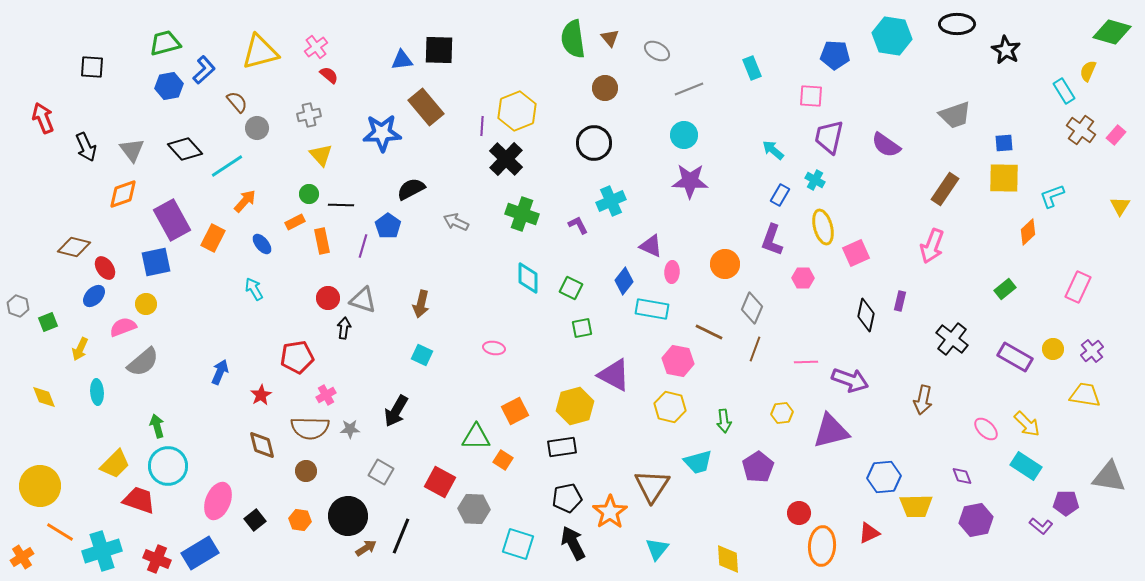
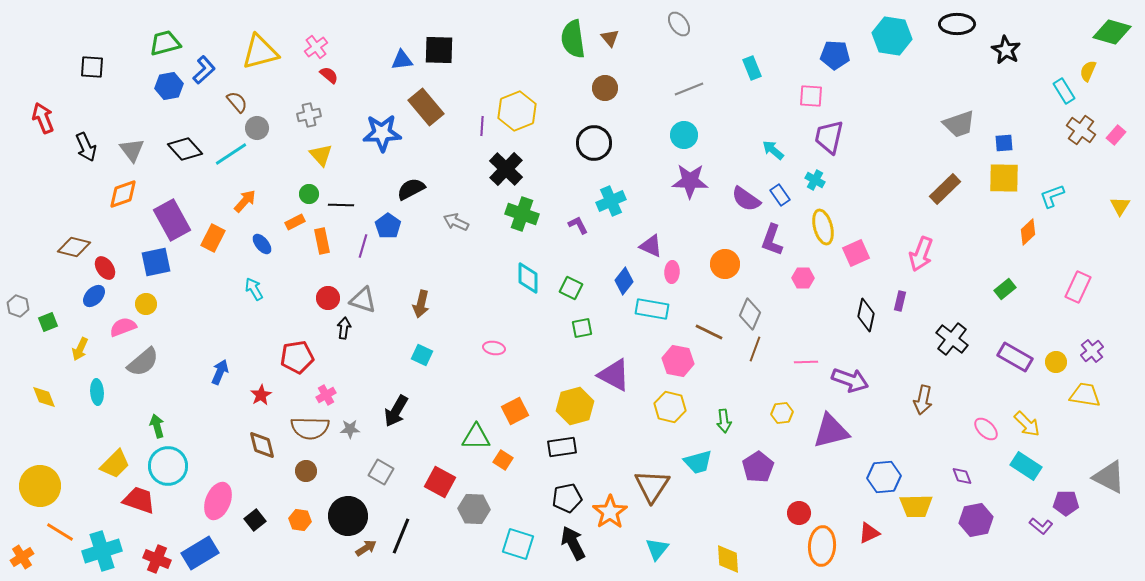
gray ellipse at (657, 51): moved 22 px right, 27 px up; rotated 25 degrees clockwise
gray trapezoid at (955, 115): moved 4 px right, 9 px down
purple semicircle at (886, 145): moved 140 px left, 54 px down
black cross at (506, 159): moved 10 px down
cyan line at (227, 166): moved 4 px right, 12 px up
brown rectangle at (945, 189): rotated 12 degrees clockwise
blue rectangle at (780, 195): rotated 65 degrees counterclockwise
pink arrow at (932, 246): moved 11 px left, 8 px down
gray diamond at (752, 308): moved 2 px left, 6 px down
yellow circle at (1053, 349): moved 3 px right, 13 px down
gray triangle at (1109, 477): rotated 18 degrees clockwise
